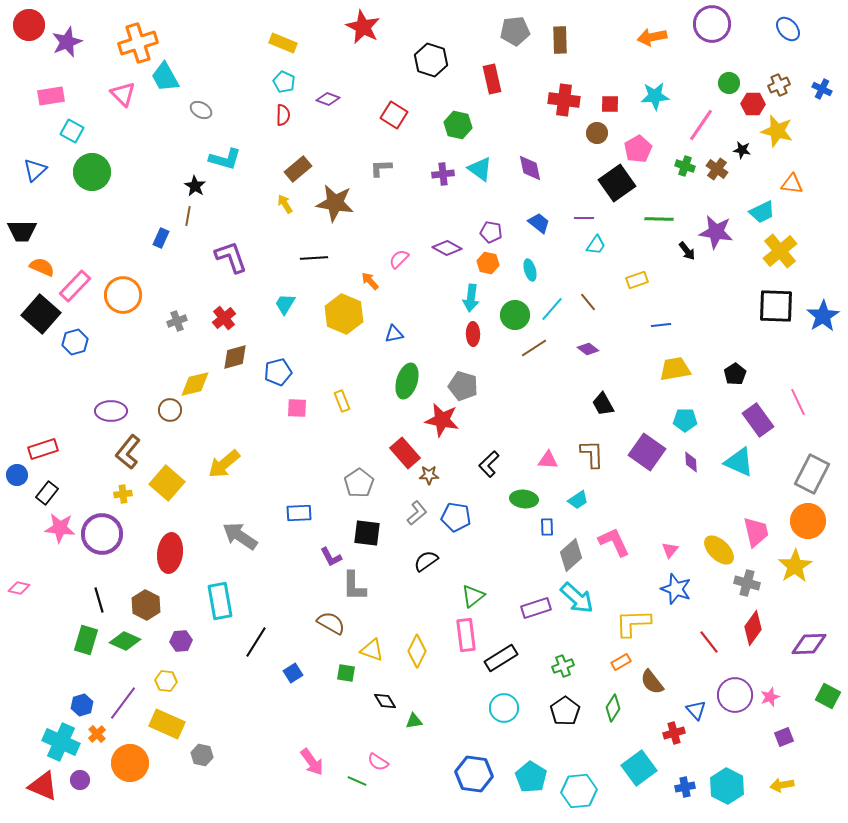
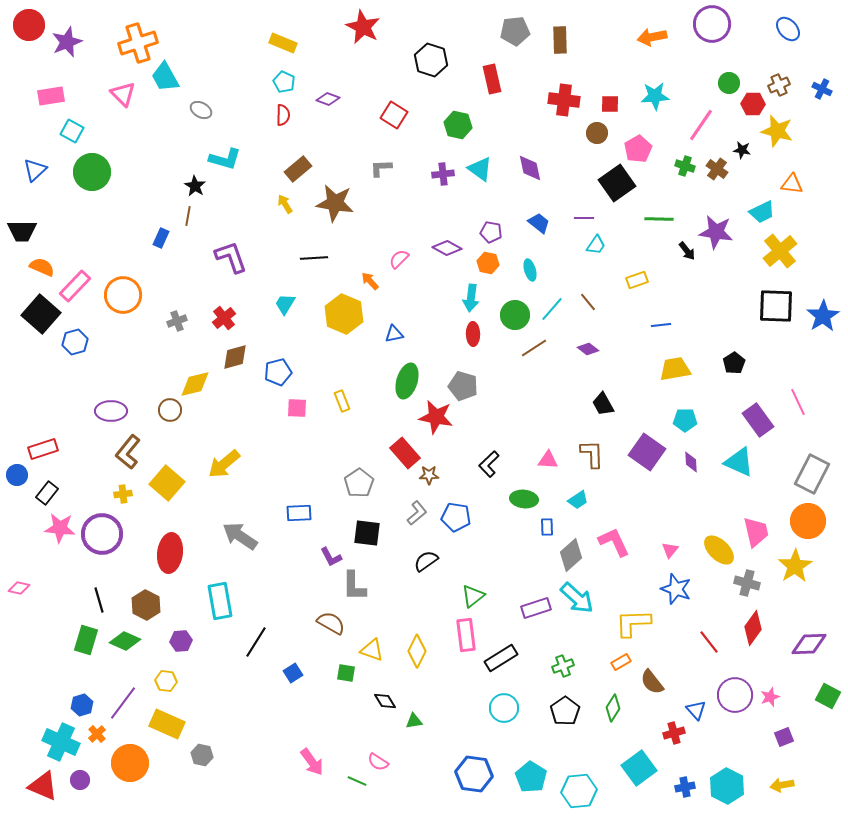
black pentagon at (735, 374): moved 1 px left, 11 px up
red star at (442, 420): moved 6 px left, 3 px up
